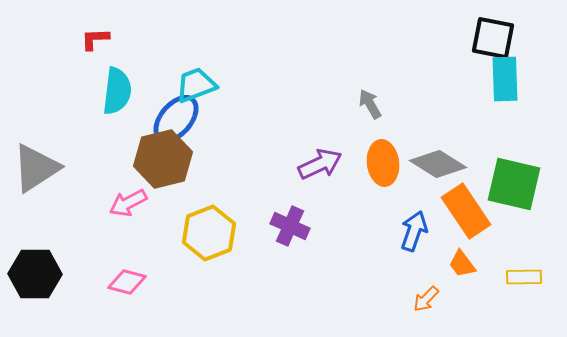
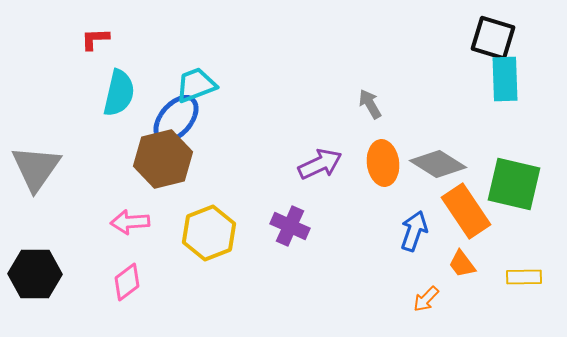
black square: rotated 6 degrees clockwise
cyan semicircle: moved 2 px right, 2 px down; rotated 6 degrees clockwise
gray triangle: rotated 22 degrees counterclockwise
pink arrow: moved 2 px right, 19 px down; rotated 24 degrees clockwise
pink diamond: rotated 51 degrees counterclockwise
